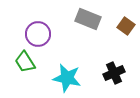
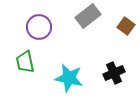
gray rectangle: moved 3 px up; rotated 60 degrees counterclockwise
purple circle: moved 1 px right, 7 px up
green trapezoid: rotated 20 degrees clockwise
cyan star: moved 2 px right
